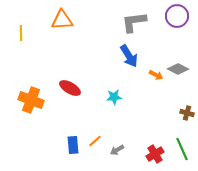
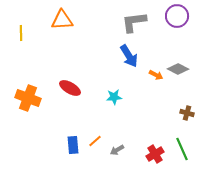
orange cross: moved 3 px left, 2 px up
